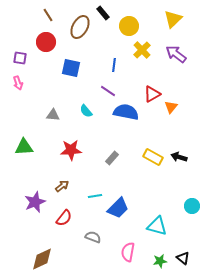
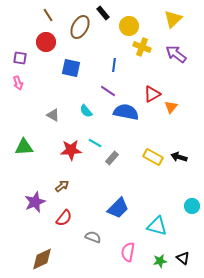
yellow cross: moved 3 px up; rotated 24 degrees counterclockwise
gray triangle: rotated 24 degrees clockwise
cyan line: moved 53 px up; rotated 40 degrees clockwise
